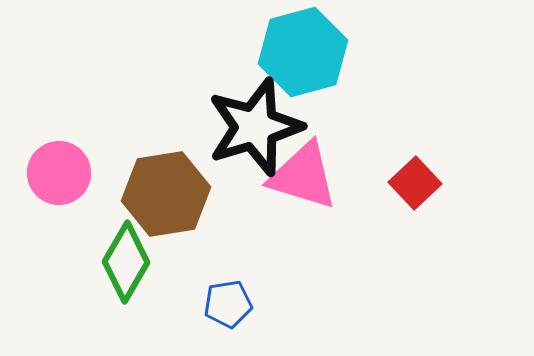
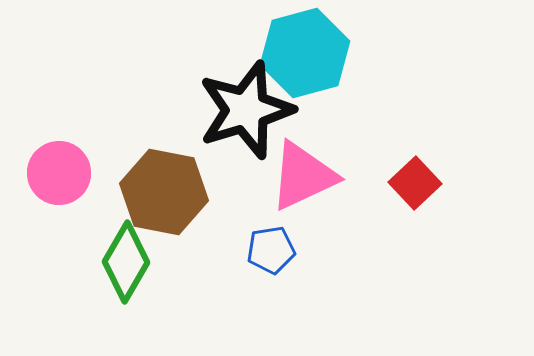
cyan hexagon: moved 2 px right, 1 px down
black star: moved 9 px left, 17 px up
pink triangle: rotated 42 degrees counterclockwise
brown hexagon: moved 2 px left, 2 px up; rotated 20 degrees clockwise
blue pentagon: moved 43 px right, 54 px up
